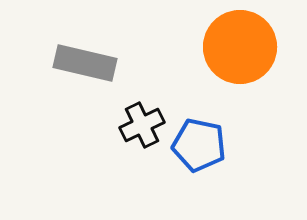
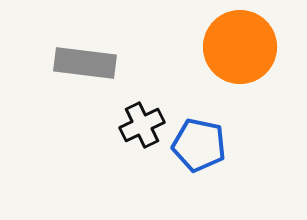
gray rectangle: rotated 6 degrees counterclockwise
